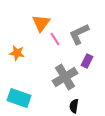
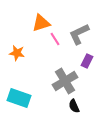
orange triangle: rotated 36 degrees clockwise
gray cross: moved 4 px down
black semicircle: rotated 32 degrees counterclockwise
